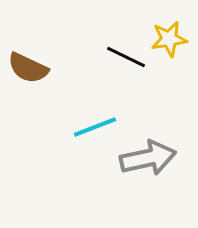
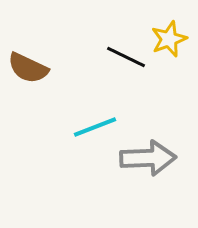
yellow star: rotated 12 degrees counterclockwise
gray arrow: rotated 10 degrees clockwise
